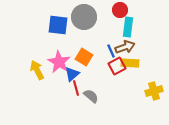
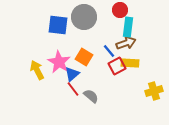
brown arrow: moved 1 px right, 4 px up
blue line: moved 2 px left; rotated 16 degrees counterclockwise
red line: moved 3 px left, 1 px down; rotated 21 degrees counterclockwise
